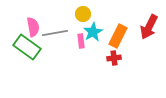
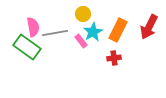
orange rectangle: moved 6 px up
pink rectangle: rotated 32 degrees counterclockwise
